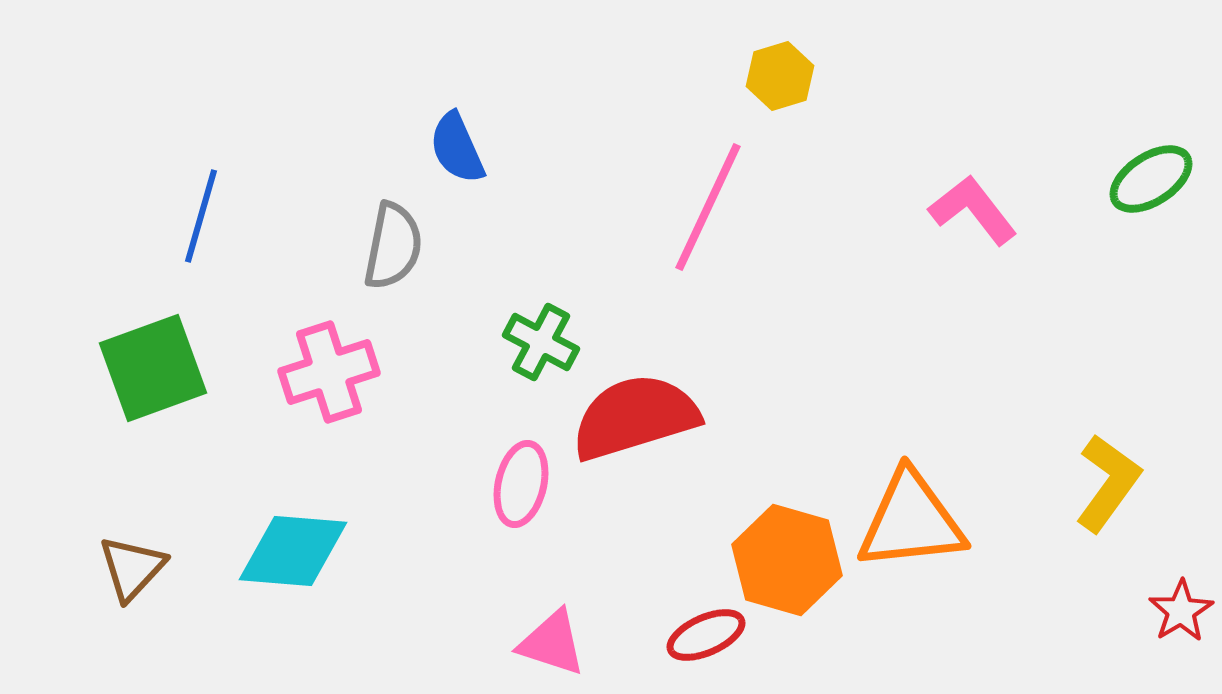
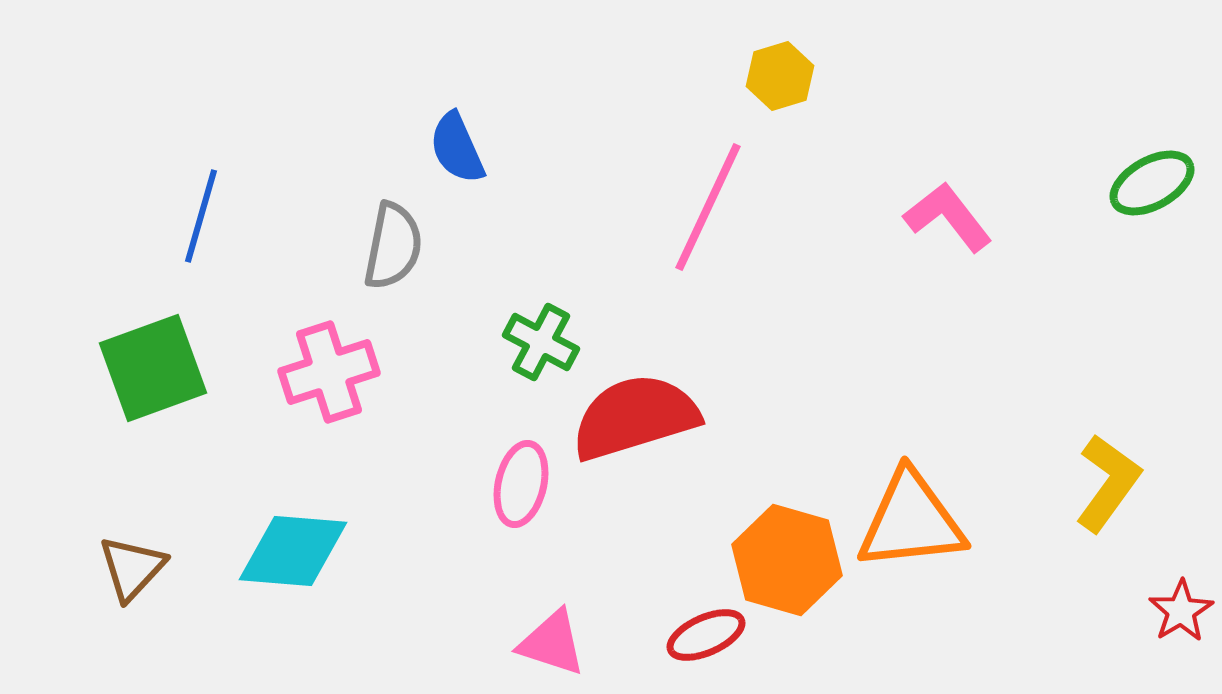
green ellipse: moved 1 px right, 4 px down; rotated 4 degrees clockwise
pink L-shape: moved 25 px left, 7 px down
